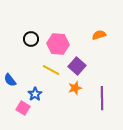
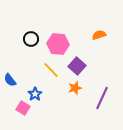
yellow line: rotated 18 degrees clockwise
purple line: rotated 25 degrees clockwise
